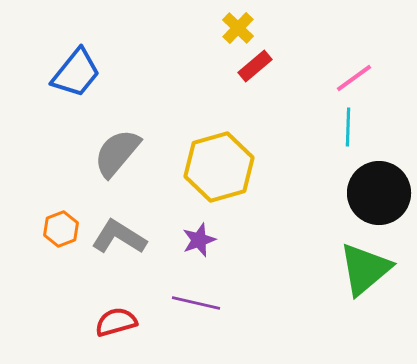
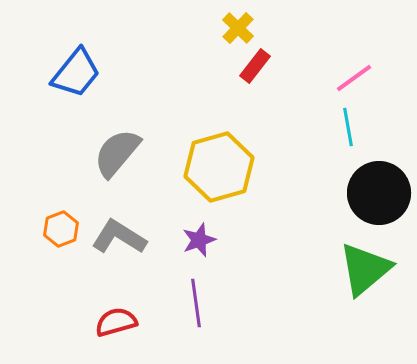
red rectangle: rotated 12 degrees counterclockwise
cyan line: rotated 12 degrees counterclockwise
purple line: rotated 69 degrees clockwise
